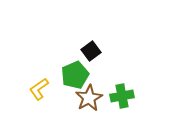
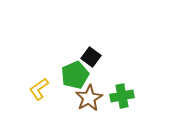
black square: moved 6 px down; rotated 18 degrees counterclockwise
